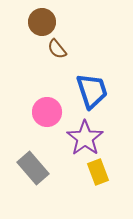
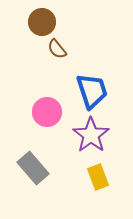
purple star: moved 6 px right, 3 px up
yellow rectangle: moved 5 px down
